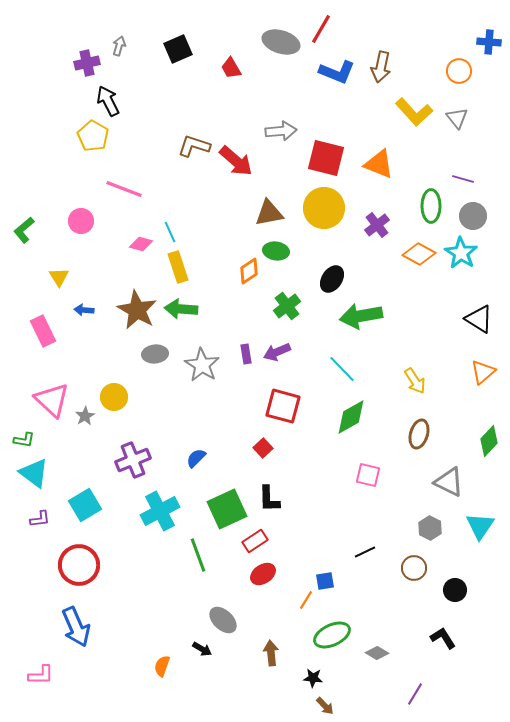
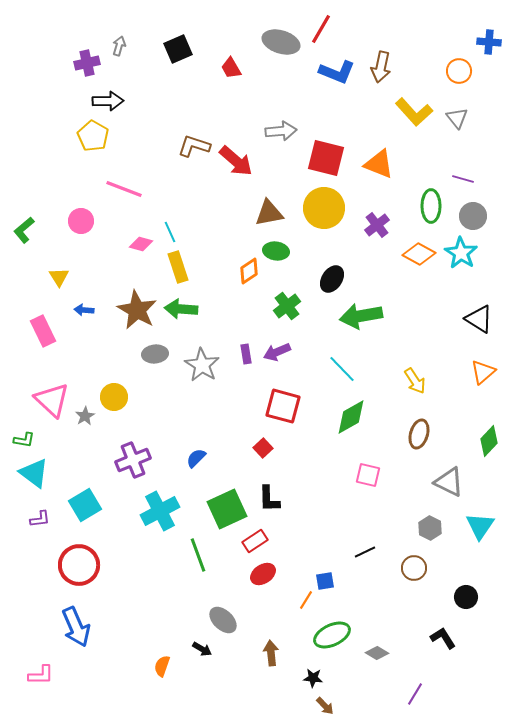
black arrow at (108, 101): rotated 116 degrees clockwise
black circle at (455, 590): moved 11 px right, 7 px down
